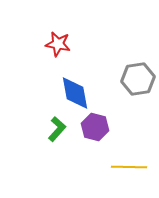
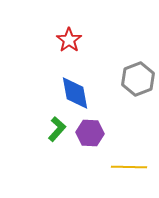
red star: moved 11 px right, 4 px up; rotated 25 degrees clockwise
gray hexagon: rotated 12 degrees counterclockwise
purple hexagon: moved 5 px left, 6 px down; rotated 12 degrees counterclockwise
